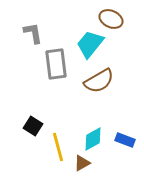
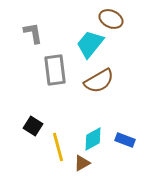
gray rectangle: moved 1 px left, 6 px down
